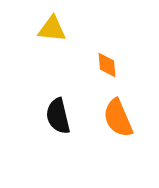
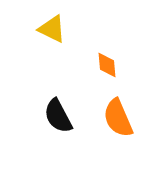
yellow triangle: rotated 20 degrees clockwise
black semicircle: rotated 15 degrees counterclockwise
